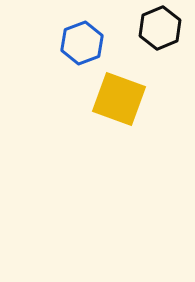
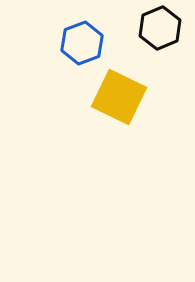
yellow square: moved 2 px up; rotated 6 degrees clockwise
